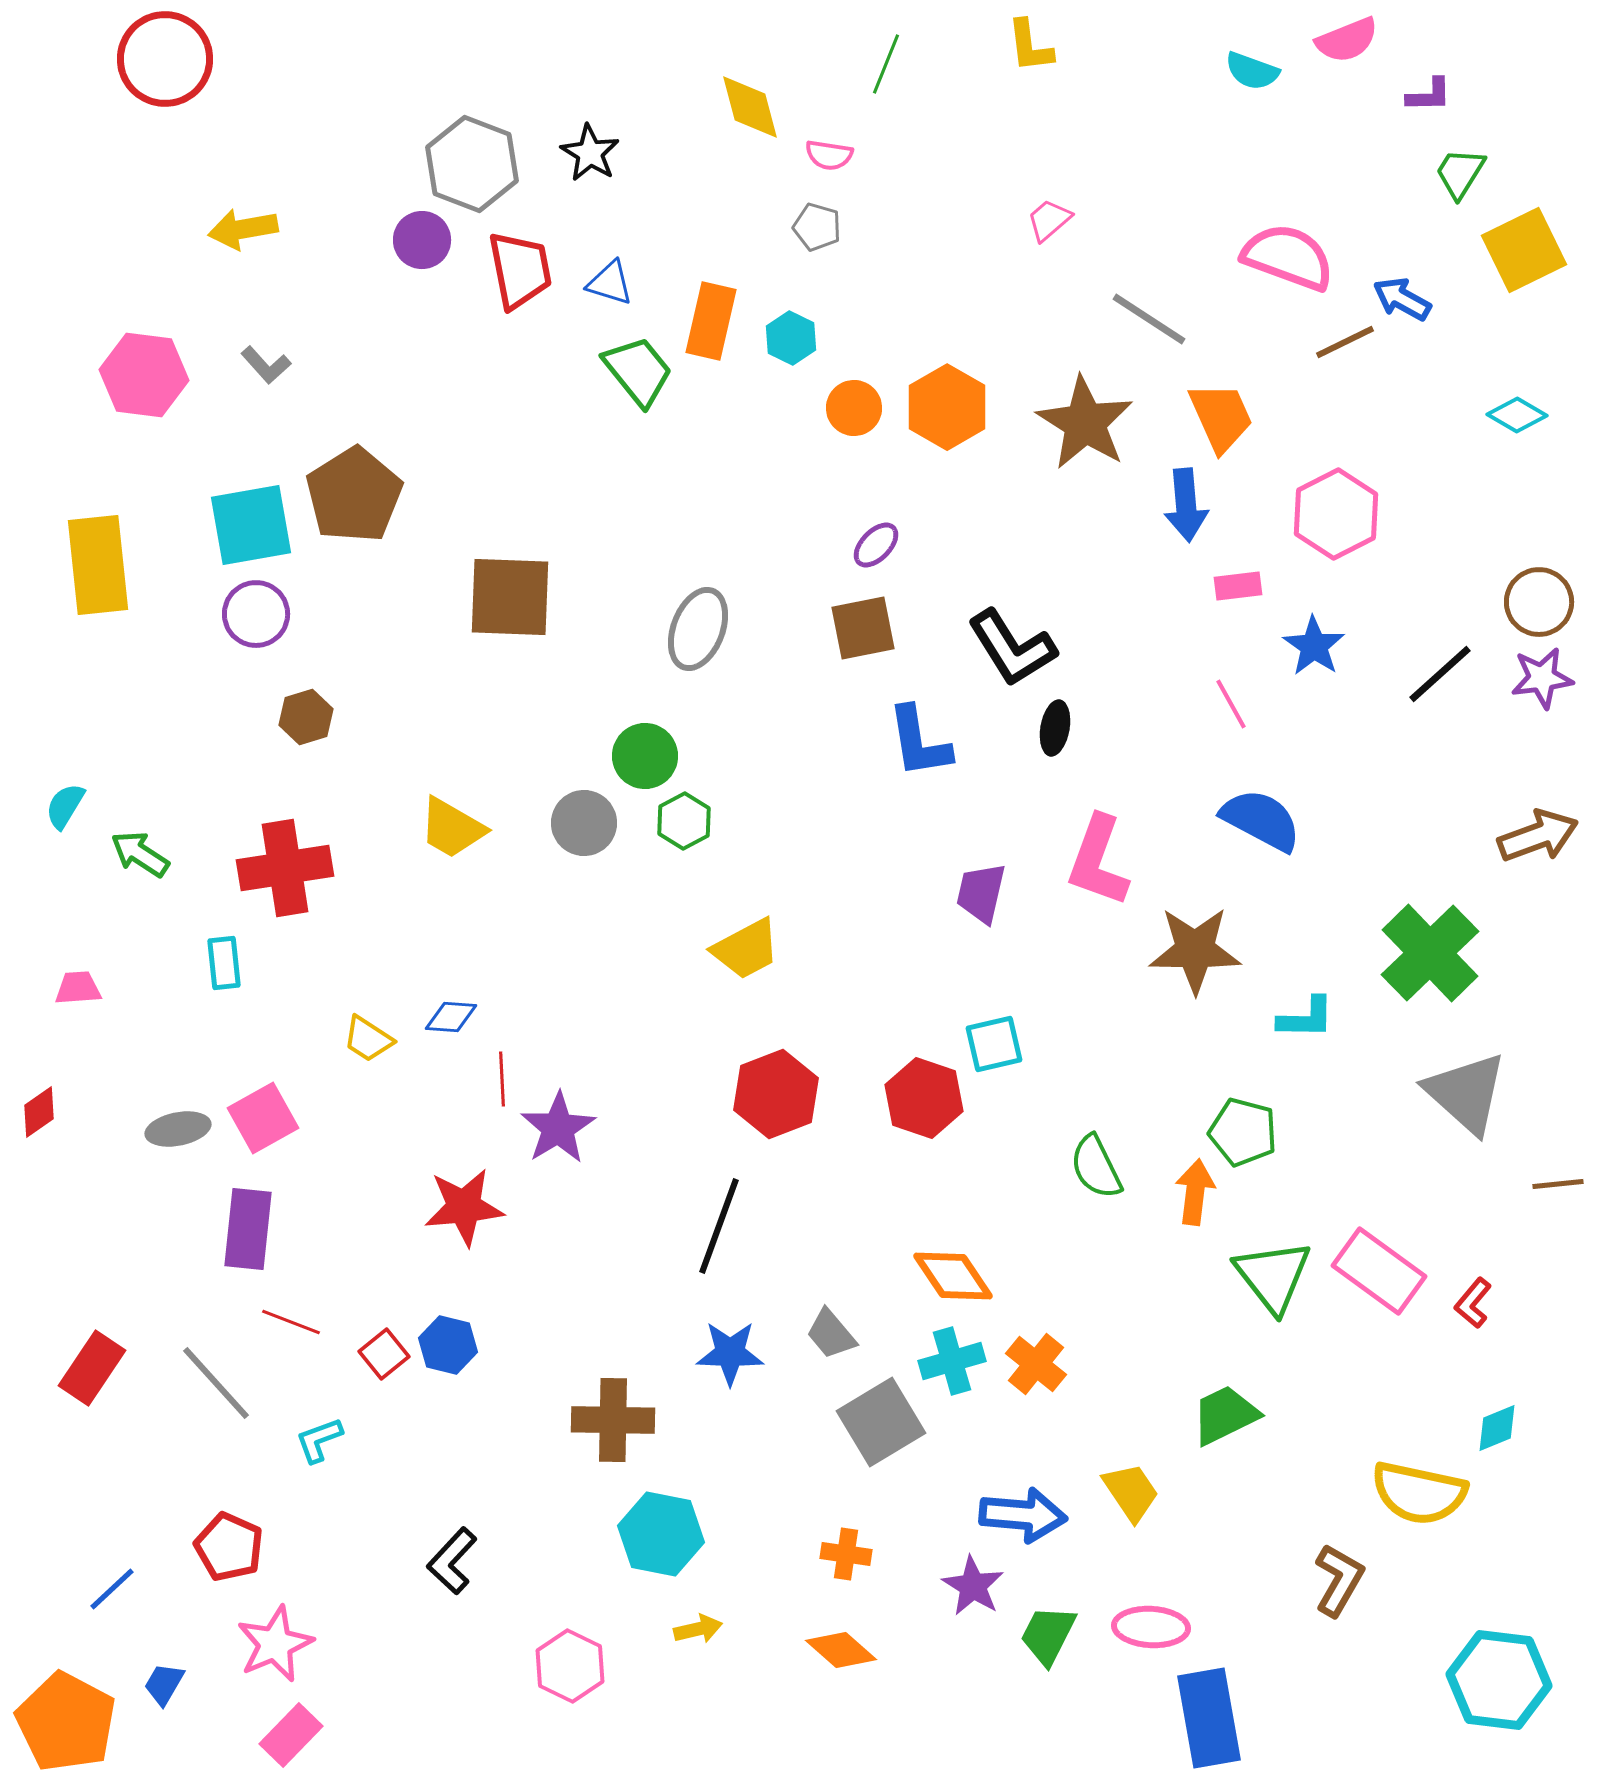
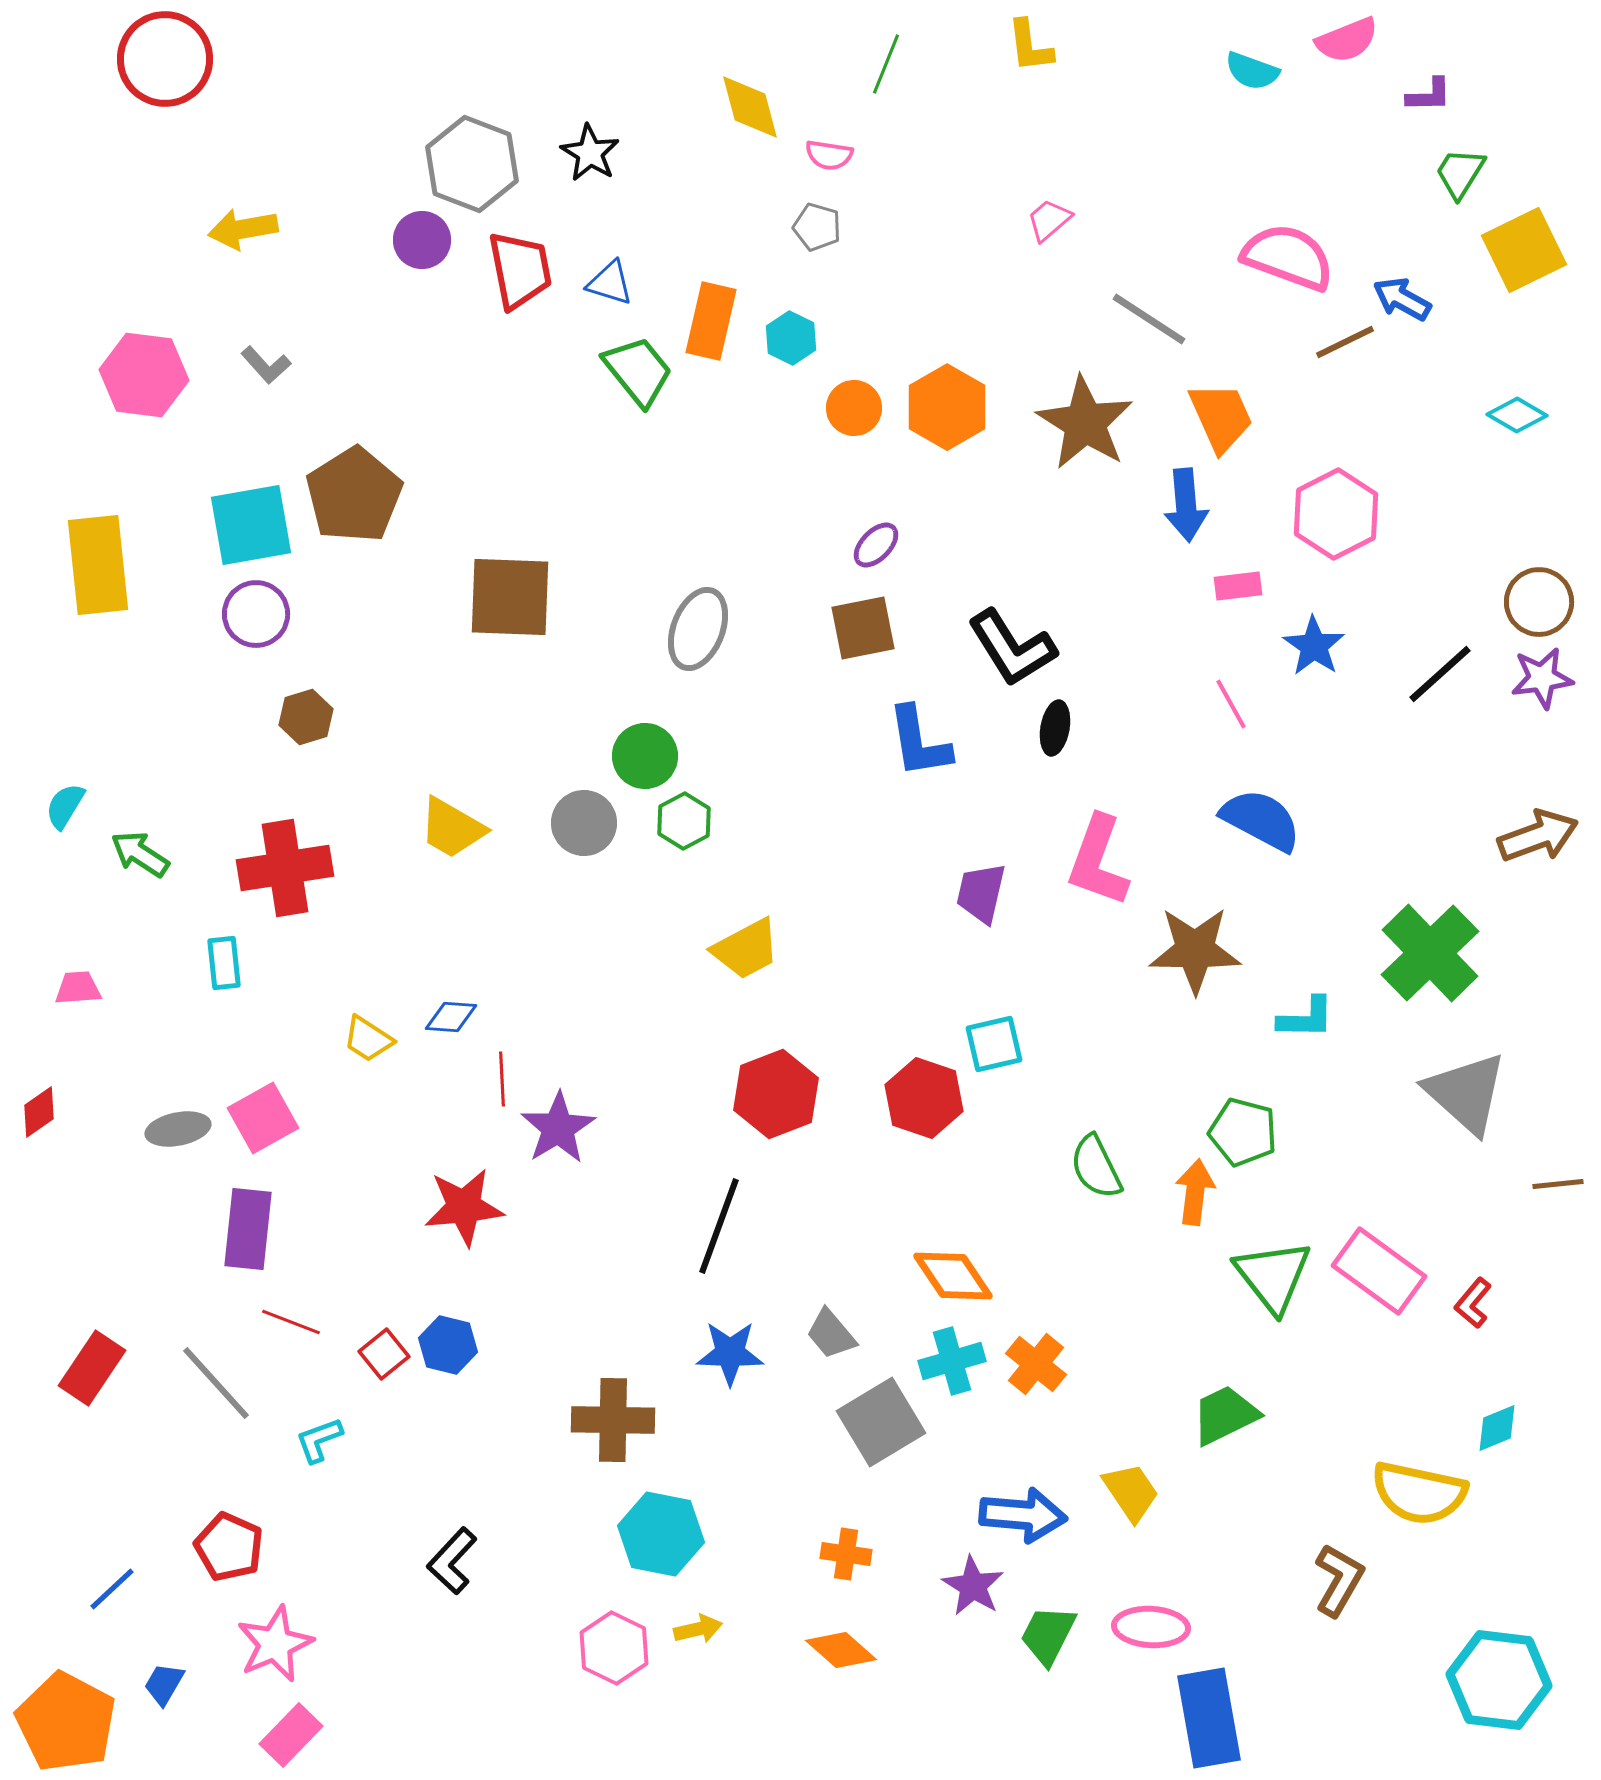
pink hexagon at (570, 1666): moved 44 px right, 18 px up
